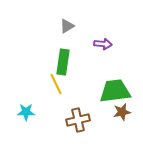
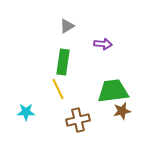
yellow line: moved 2 px right, 5 px down
green trapezoid: moved 2 px left
brown star: moved 1 px up
